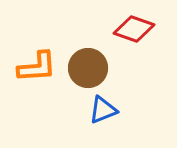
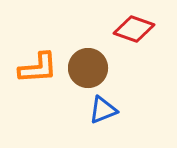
orange L-shape: moved 1 px right, 1 px down
